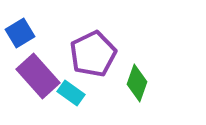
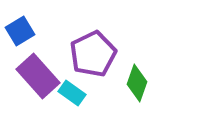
blue square: moved 2 px up
cyan rectangle: moved 1 px right
